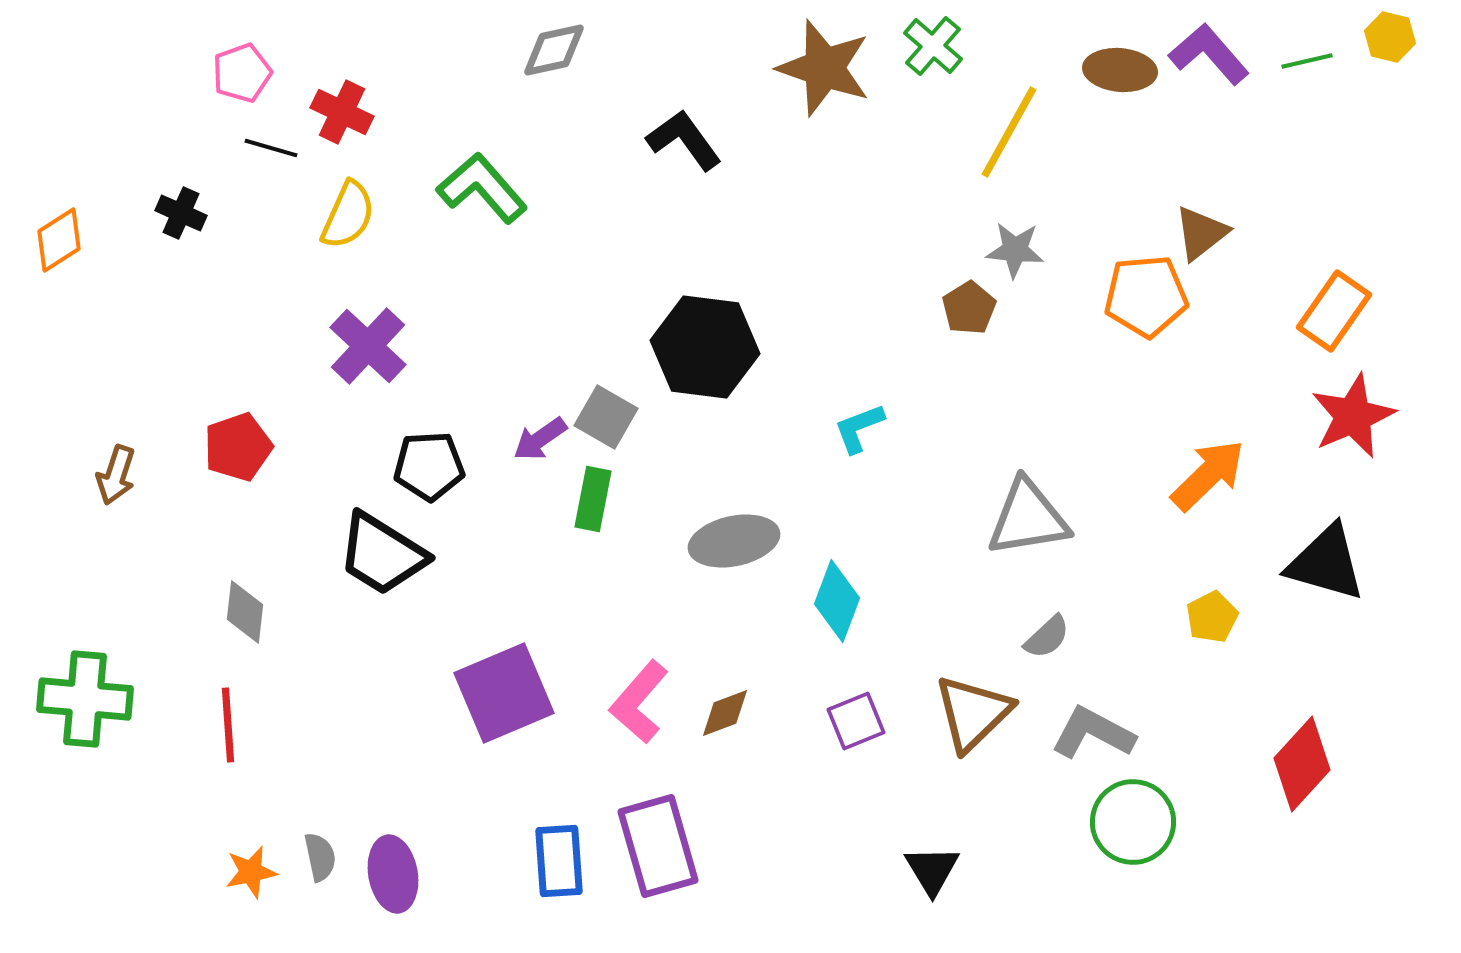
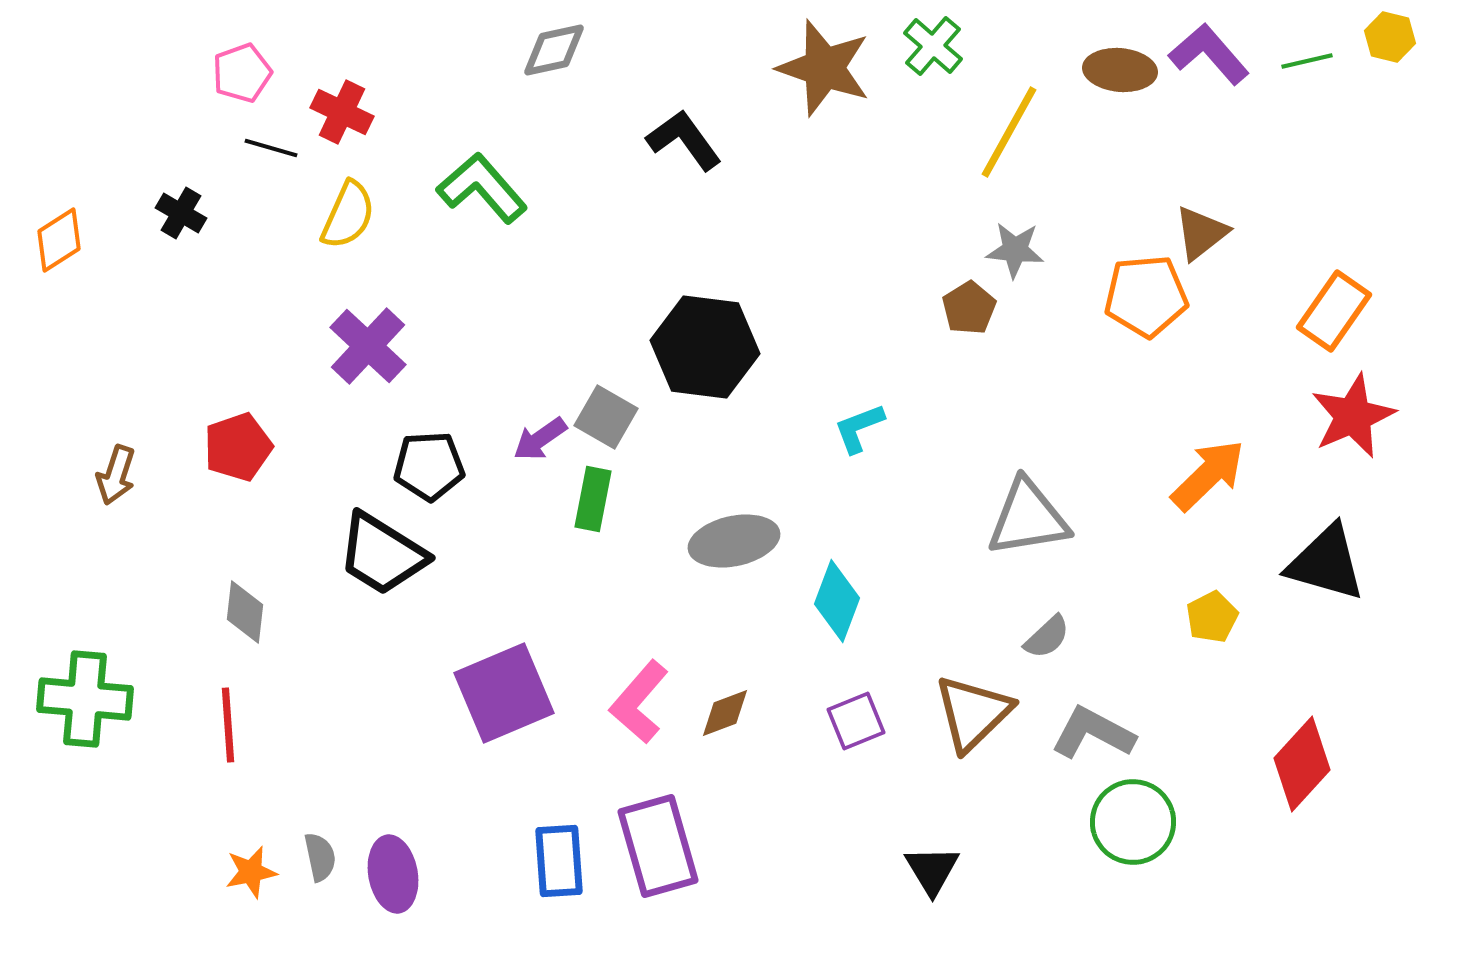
black cross at (181, 213): rotated 6 degrees clockwise
